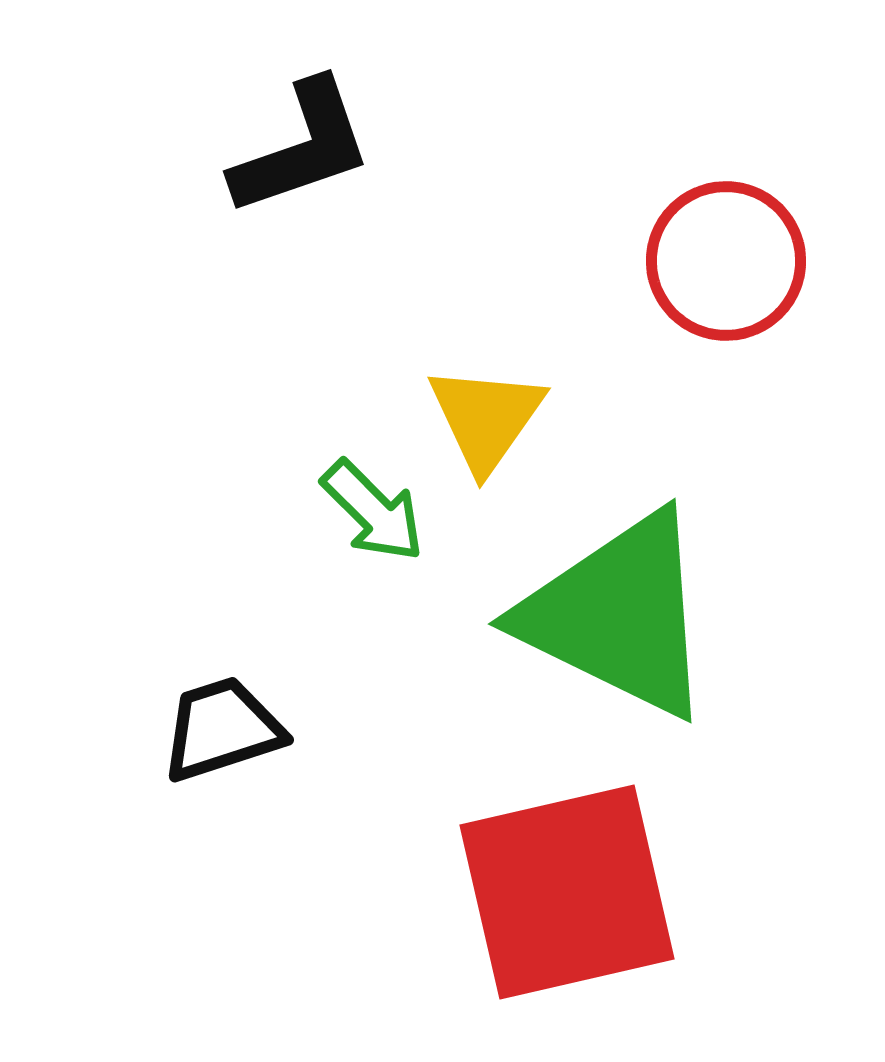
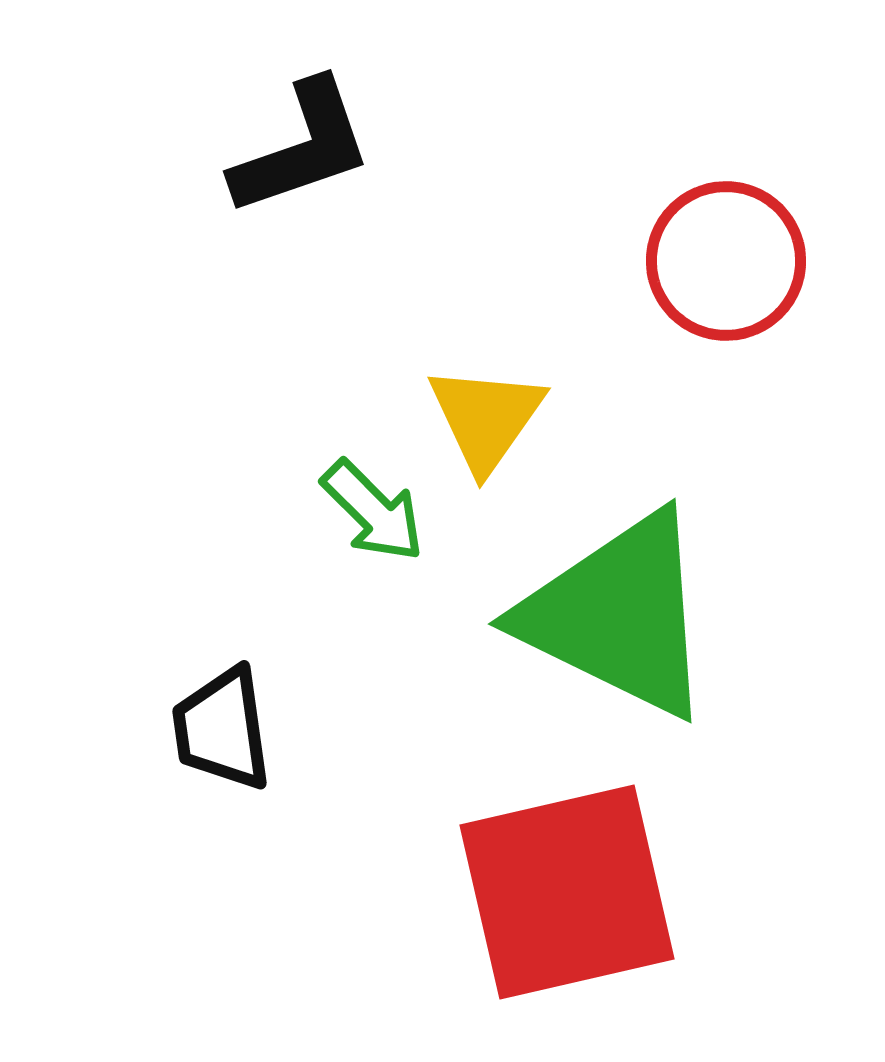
black trapezoid: rotated 80 degrees counterclockwise
